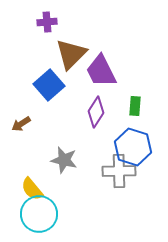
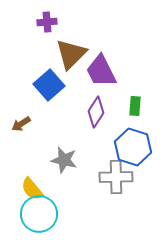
gray cross: moved 3 px left, 6 px down
